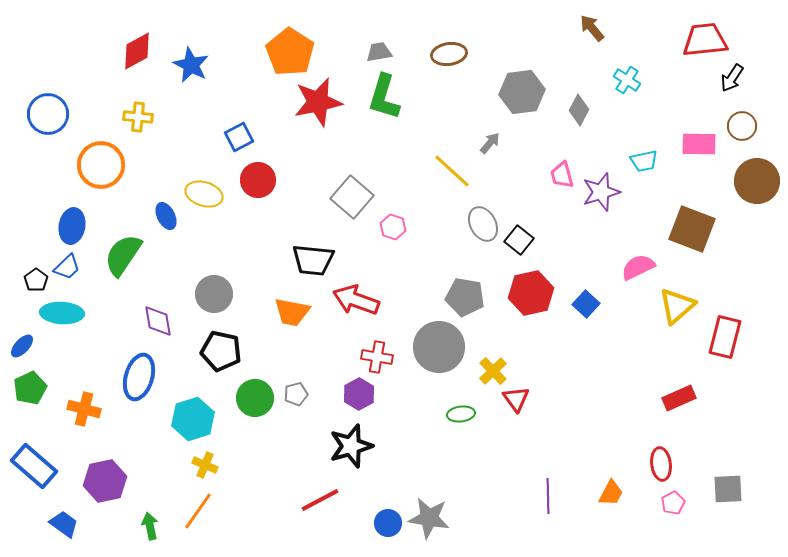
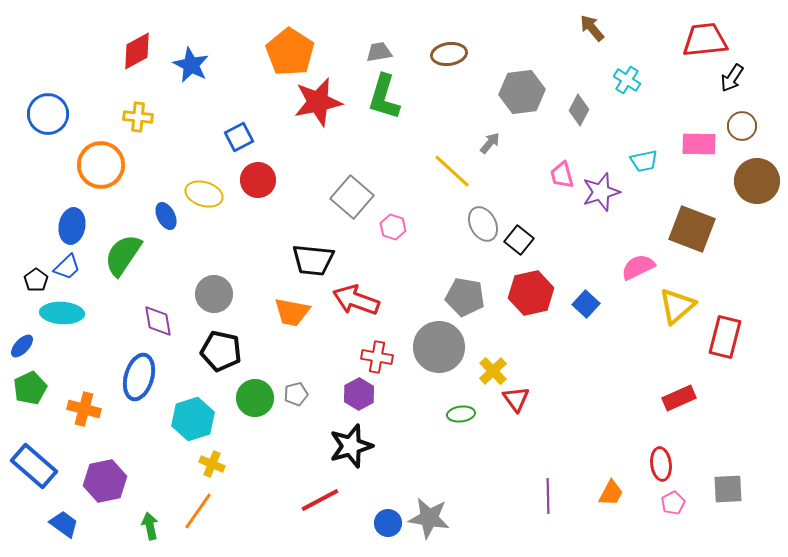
yellow cross at (205, 465): moved 7 px right, 1 px up
